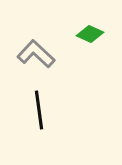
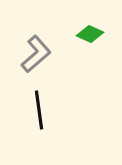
gray L-shape: rotated 96 degrees clockwise
